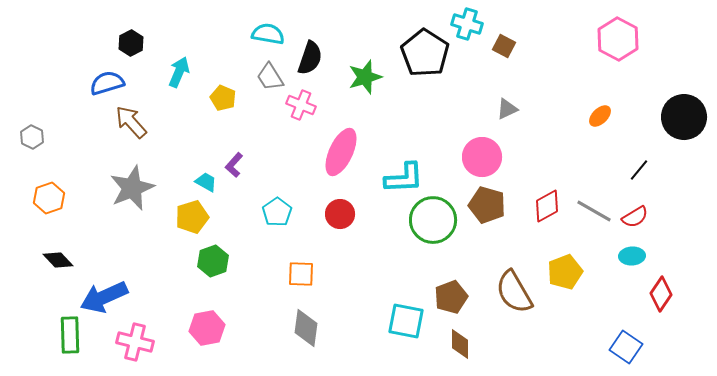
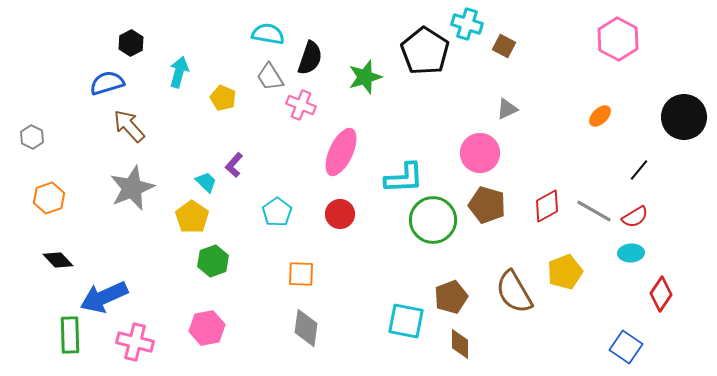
black pentagon at (425, 53): moved 2 px up
cyan arrow at (179, 72): rotated 8 degrees counterclockwise
brown arrow at (131, 122): moved 2 px left, 4 px down
pink circle at (482, 157): moved 2 px left, 4 px up
cyan trapezoid at (206, 182): rotated 15 degrees clockwise
yellow pentagon at (192, 217): rotated 20 degrees counterclockwise
cyan ellipse at (632, 256): moved 1 px left, 3 px up
